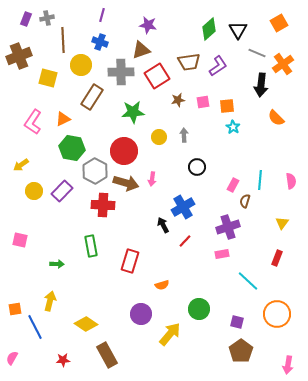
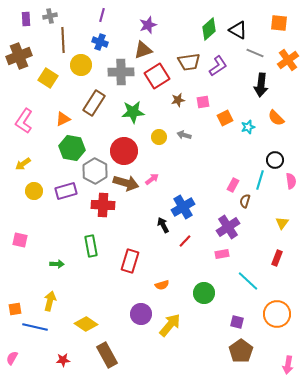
gray cross at (47, 18): moved 3 px right, 2 px up
purple rectangle at (26, 19): rotated 24 degrees counterclockwise
orange square at (279, 23): rotated 36 degrees clockwise
purple star at (148, 25): rotated 30 degrees counterclockwise
black triangle at (238, 30): rotated 30 degrees counterclockwise
brown triangle at (141, 50): moved 2 px right
gray line at (257, 53): moved 2 px left
orange cross at (283, 64): moved 5 px right, 4 px up
yellow square at (48, 78): rotated 18 degrees clockwise
brown rectangle at (92, 97): moved 2 px right, 6 px down
orange square at (227, 106): moved 2 px left, 12 px down; rotated 21 degrees counterclockwise
pink L-shape at (33, 122): moved 9 px left, 1 px up
cyan star at (233, 127): moved 15 px right; rotated 24 degrees clockwise
gray arrow at (184, 135): rotated 72 degrees counterclockwise
yellow arrow at (21, 165): moved 2 px right, 1 px up
black circle at (197, 167): moved 78 px right, 7 px up
pink arrow at (152, 179): rotated 136 degrees counterclockwise
cyan line at (260, 180): rotated 12 degrees clockwise
purple rectangle at (62, 191): moved 4 px right; rotated 30 degrees clockwise
purple cross at (228, 227): rotated 15 degrees counterclockwise
green circle at (199, 309): moved 5 px right, 16 px up
blue line at (35, 327): rotated 50 degrees counterclockwise
yellow arrow at (170, 334): moved 9 px up
